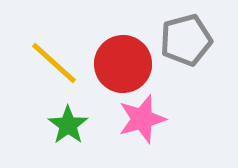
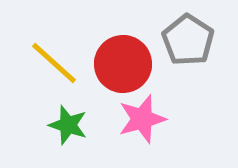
gray pentagon: moved 2 px right; rotated 24 degrees counterclockwise
green star: rotated 18 degrees counterclockwise
